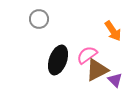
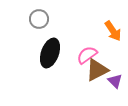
black ellipse: moved 8 px left, 7 px up
purple triangle: moved 1 px down
